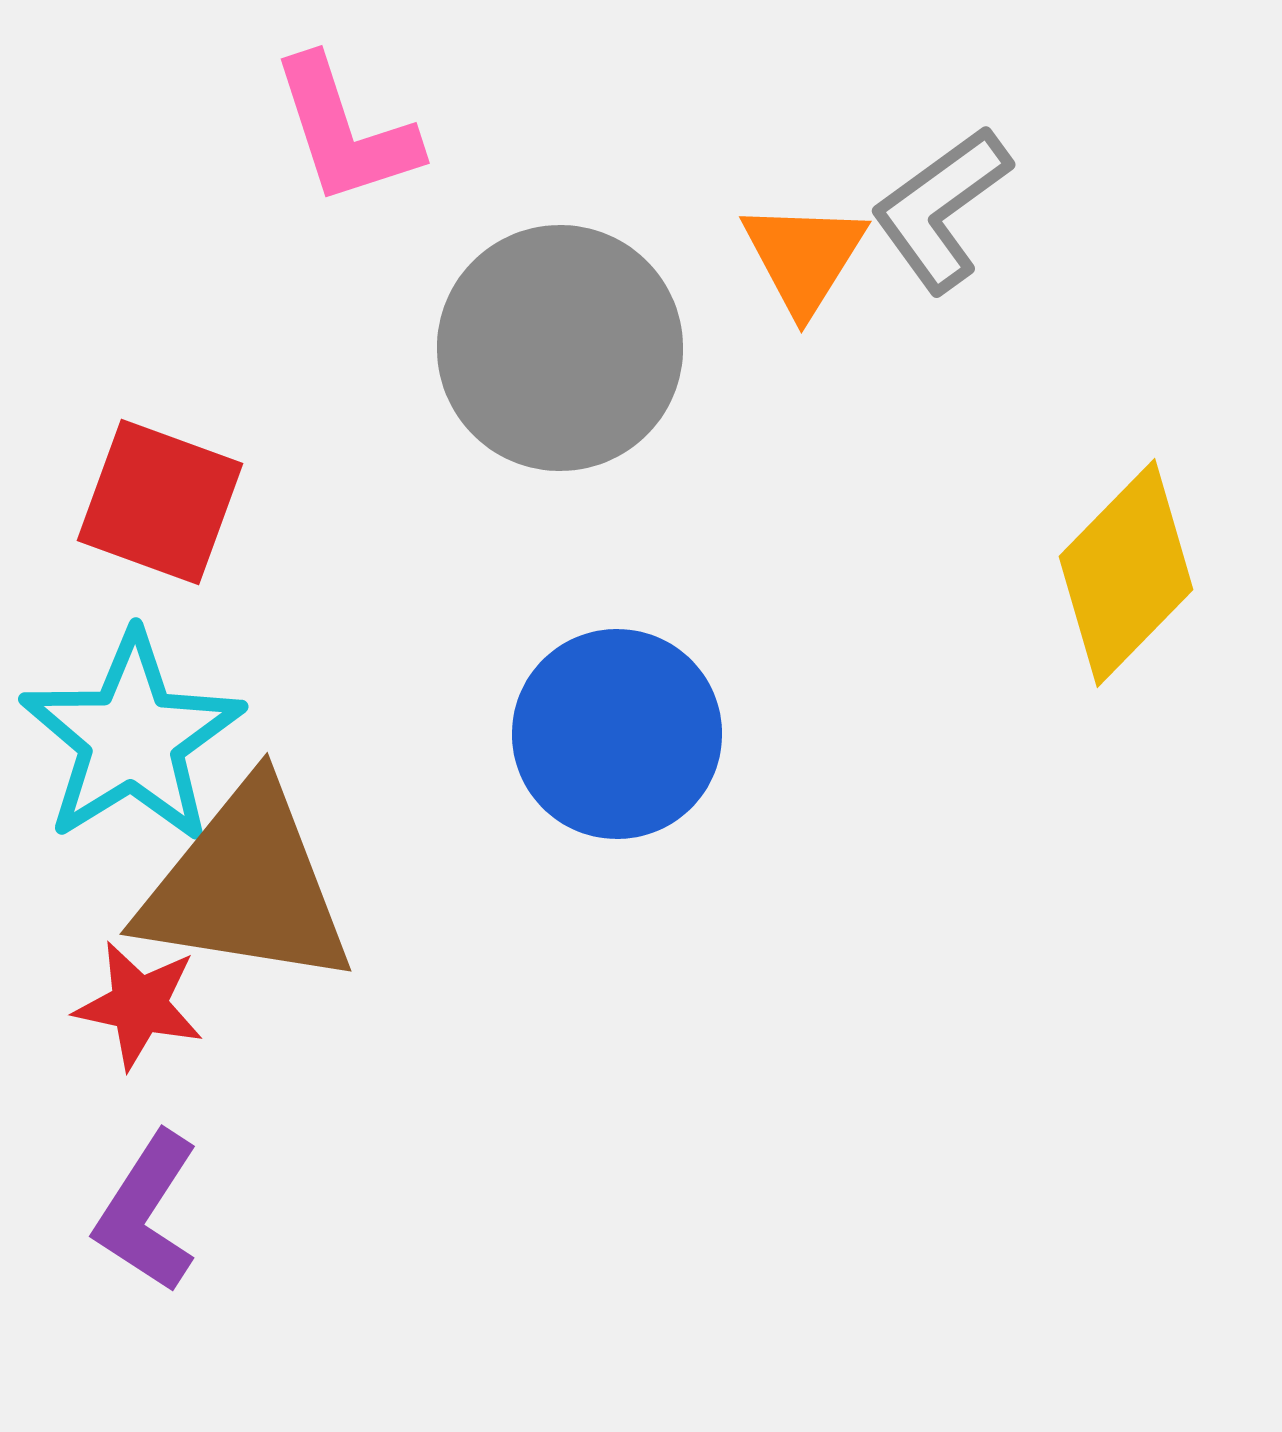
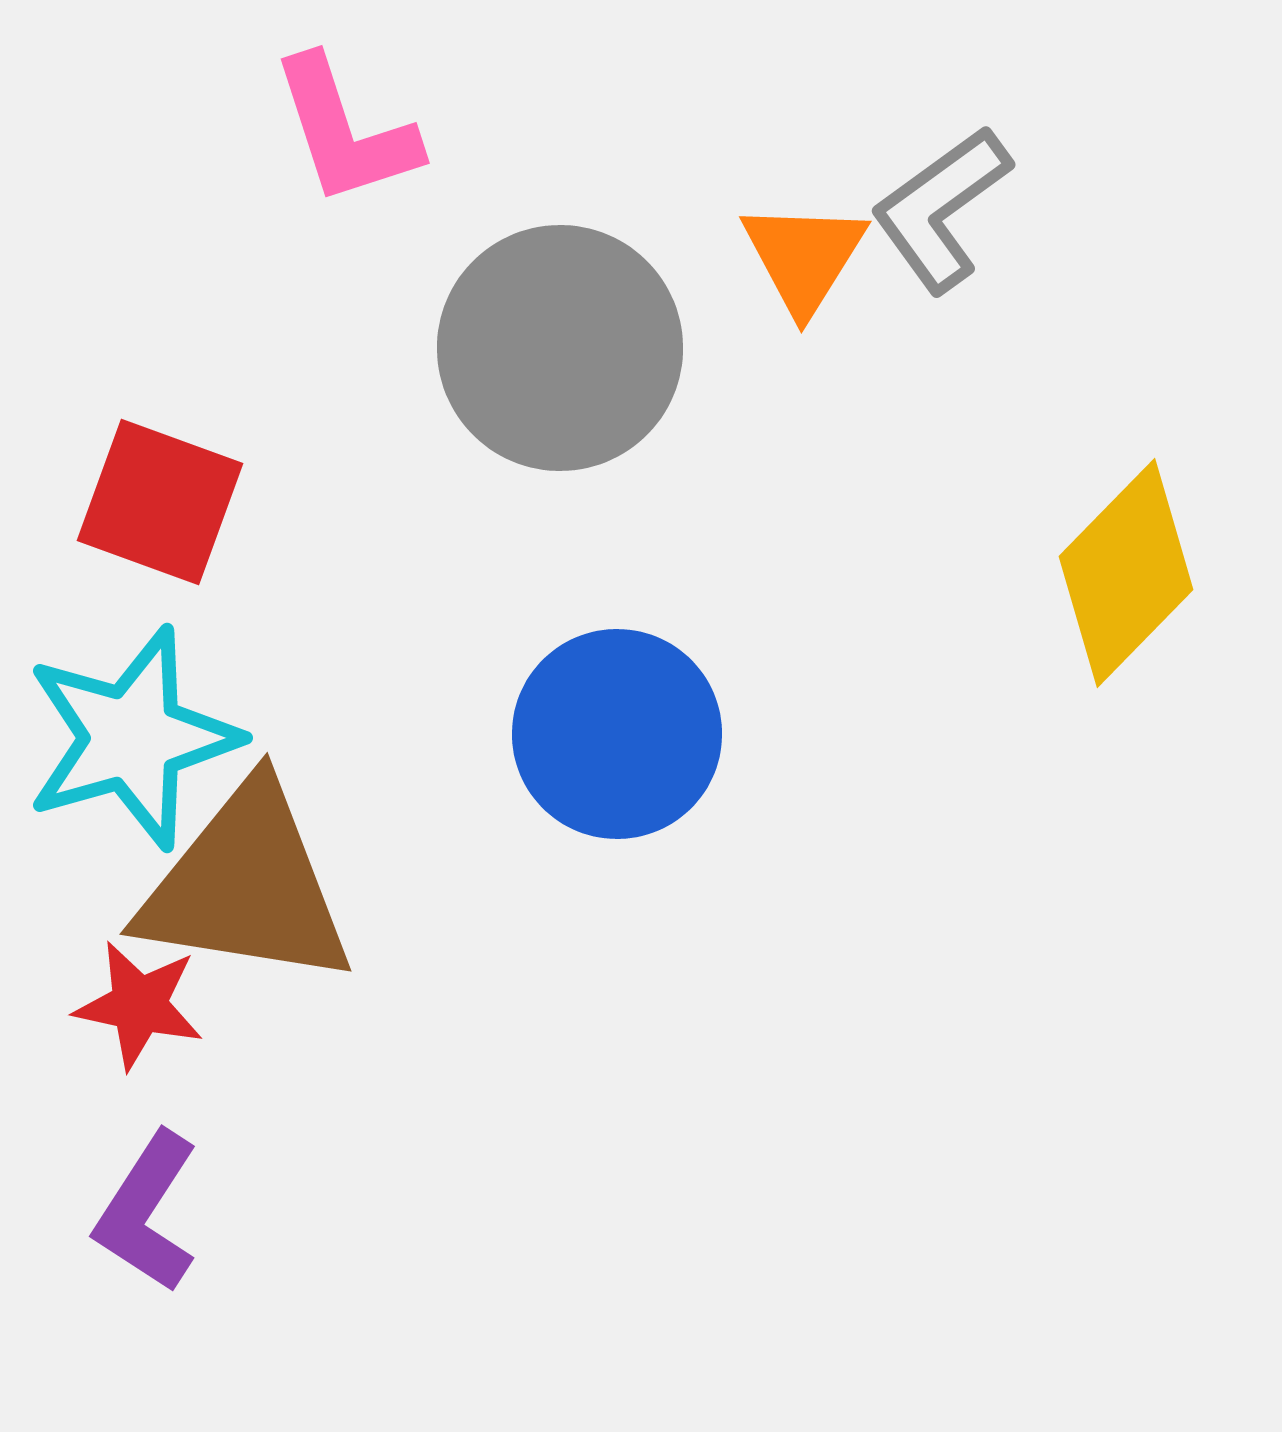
cyan star: rotated 16 degrees clockwise
